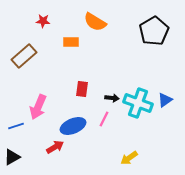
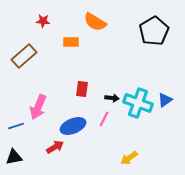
black triangle: moved 2 px right; rotated 18 degrees clockwise
